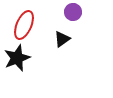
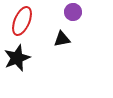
red ellipse: moved 2 px left, 4 px up
black triangle: rotated 24 degrees clockwise
